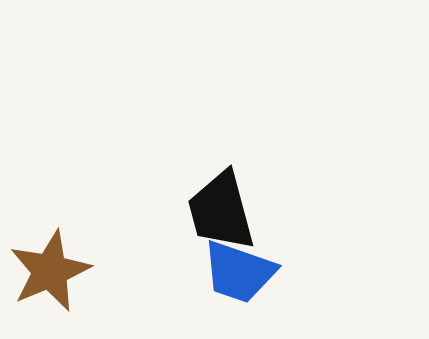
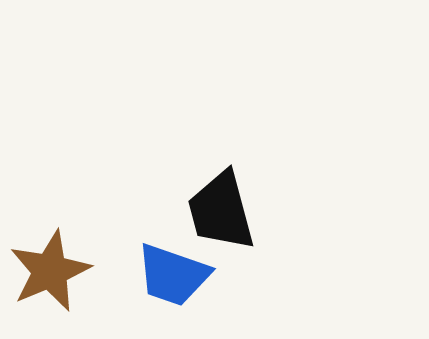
blue trapezoid: moved 66 px left, 3 px down
